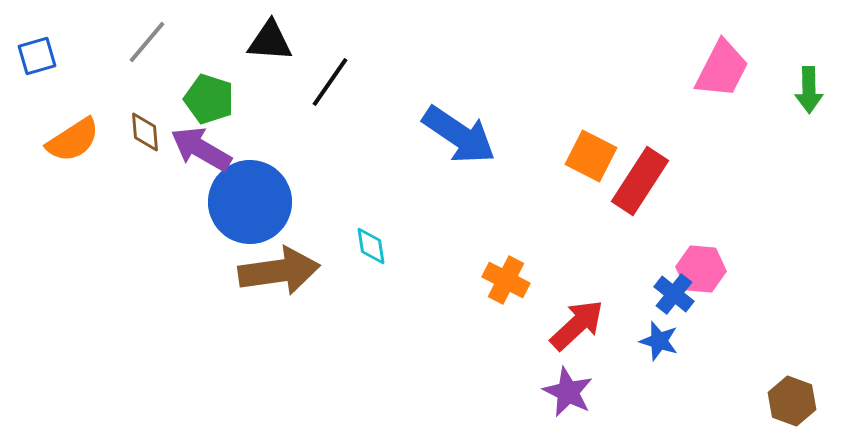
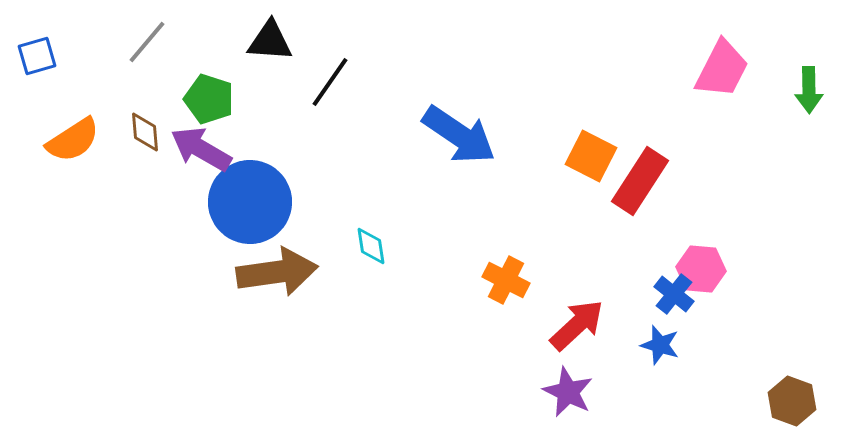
brown arrow: moved 2 px left, 1 px down
blue star: moved 1 px right, 4 px down
